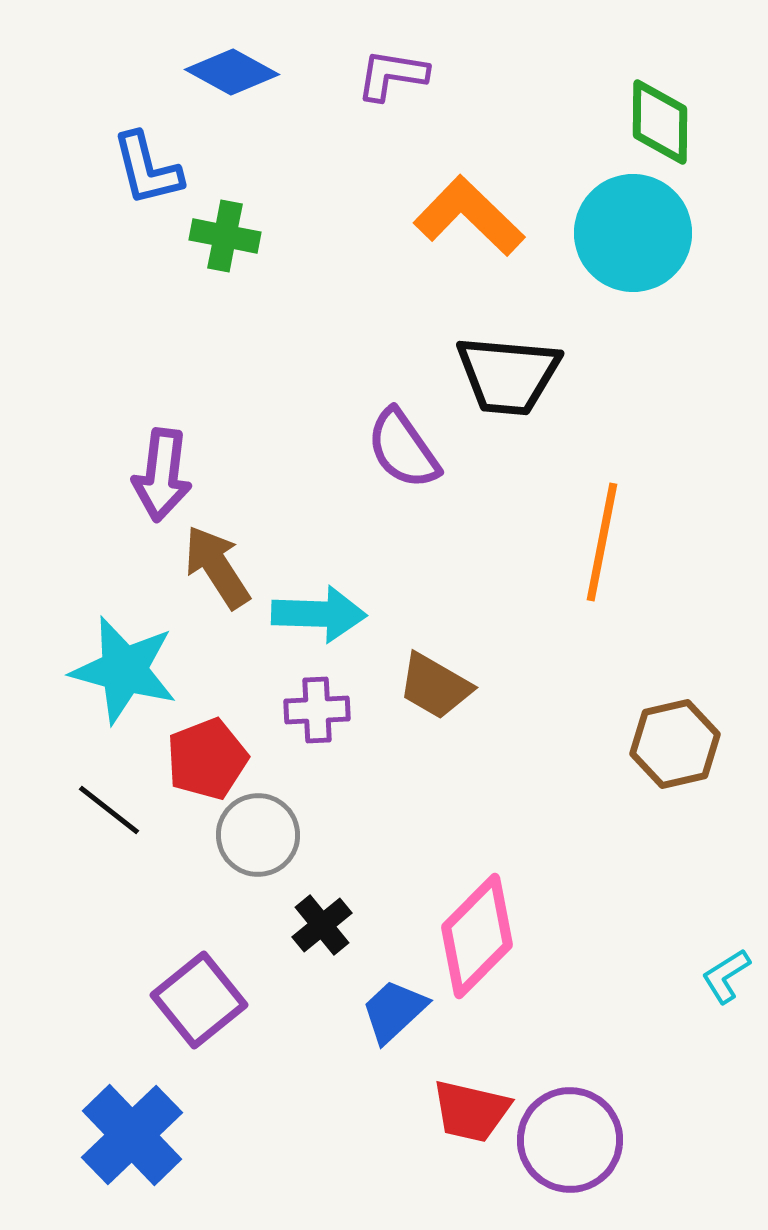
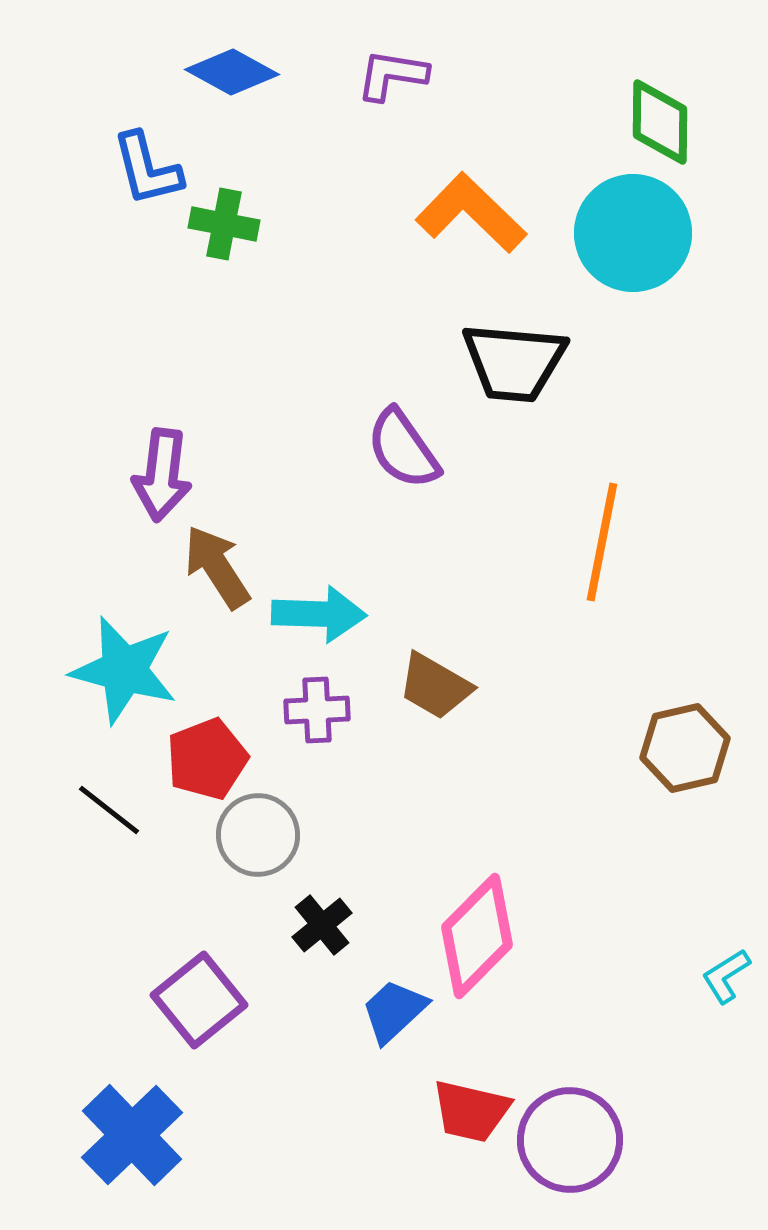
orange L-shape: moved 2 px right, 3 px up
green cross: moved 1 px left, 12 px up
black trapezoid: moved 6 px right, 13 px up
brown hexagon: moved 10 px right, 4 px down
